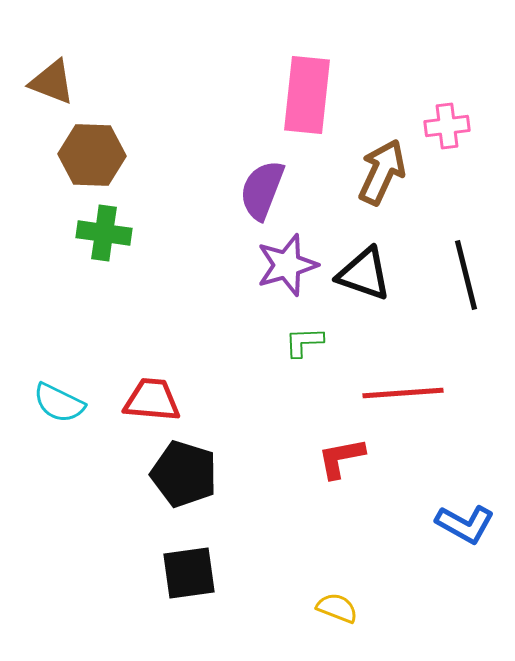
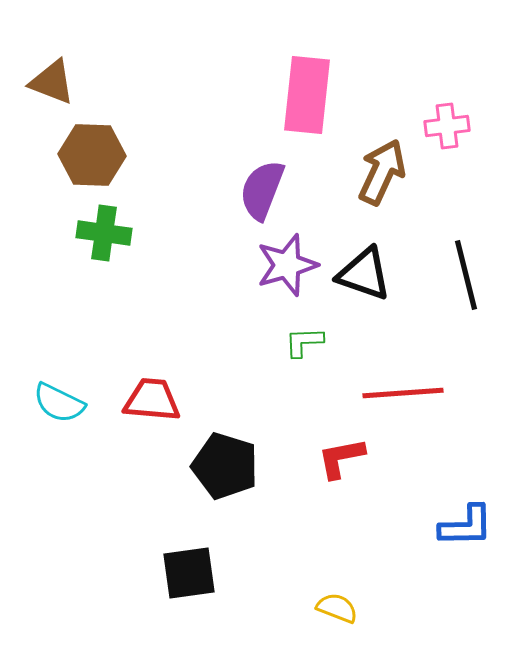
black pentagon: moved 41 px right, 8 px up
blue L-shape: moved 1 px right, 2 px down; rotated 30 degrees counterclockwise
